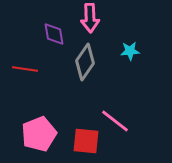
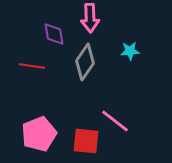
red line: moved 7 px right, 3 px up
